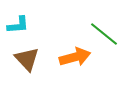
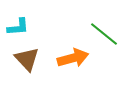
cyan L-shape: moved 2 px down
orange arrow: moved 2 px left, 1 px down
